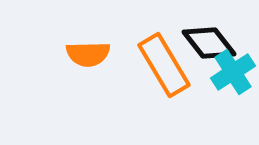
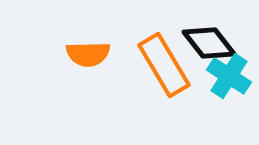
cyan cross: moved 4 px left, 4 px down; rotated 24 degrees counterclockwise
